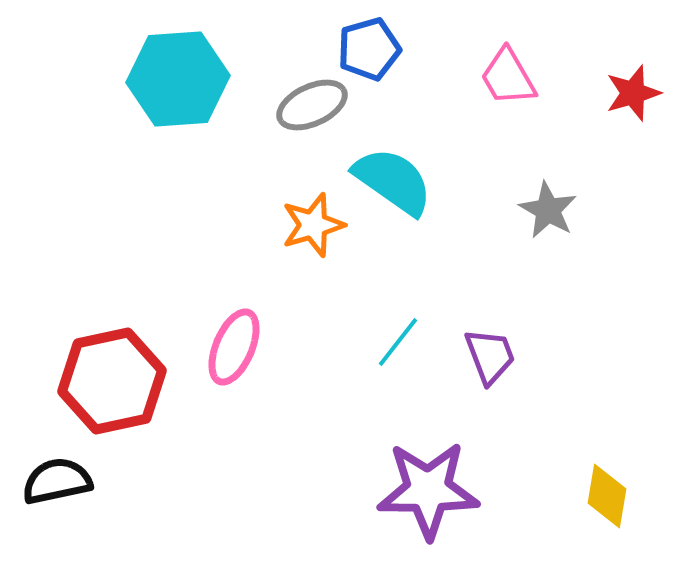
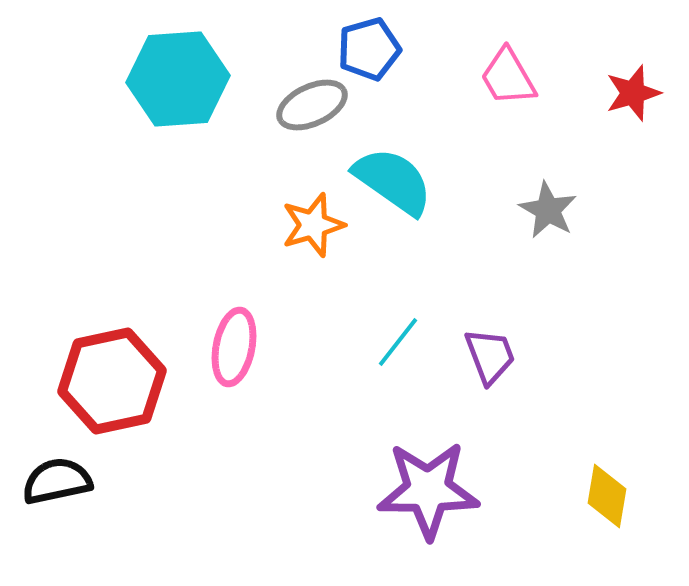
pink ellipse: rotated 12 degrees counterclockwise
